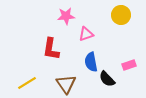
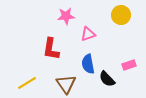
pink triangle: moved 2 px right
blue semicircle: moved 3 px left, 2 px down
